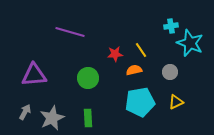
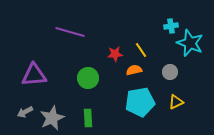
gray arrow: rotated 147 degrees counterclockwise
